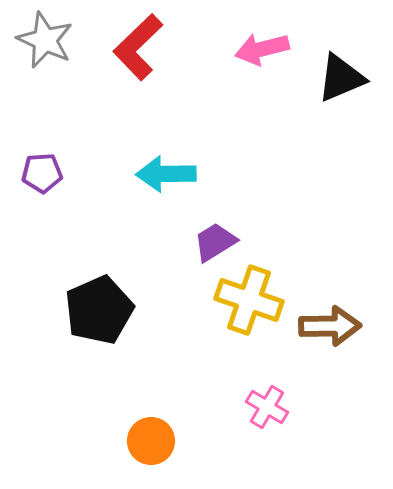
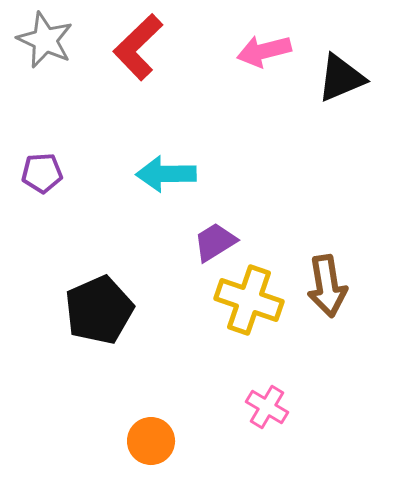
pink arrow: moved 2 px right, 2 px down
brown arrow: moved 3 px left, 40 px up; rotated 82 degrees clockwise
